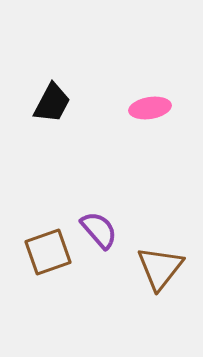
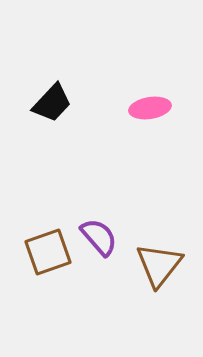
black trapezoid: rotated 15 degrees clockwise
purple semicircle: moved 7 px down
brown triangle: moved 1 px left, 3 px up
